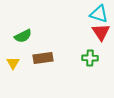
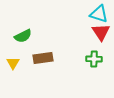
green cross: moved 4 px right, 1 px down
